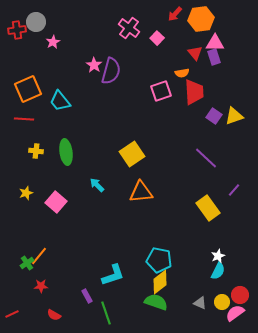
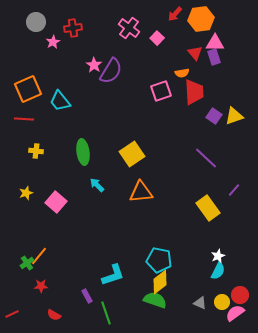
red cross at (17, 30): moved 56 px right, 2 px up
purple semicircle at (111, 71): rotated 16 degrees clockwise
green ellipse at (66, 152): moved 17 px right
green semicircle at (156, 302): moved 1 px left, 2 px up
